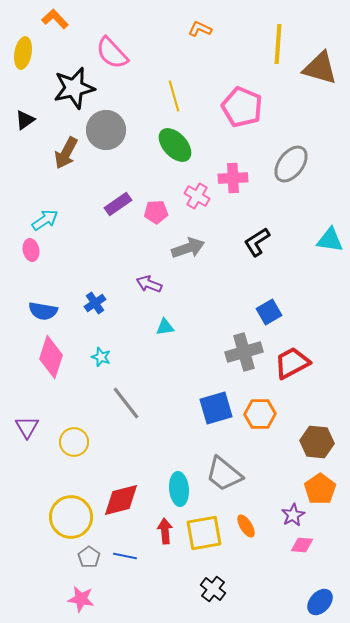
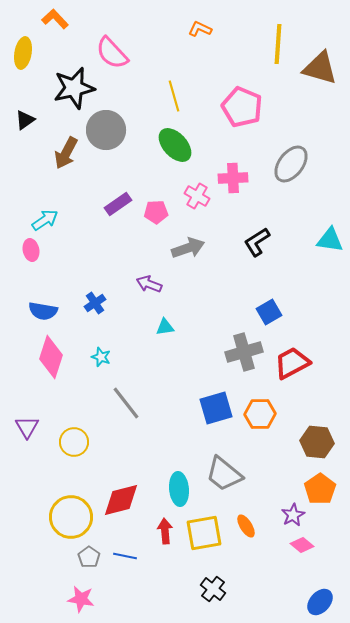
pink diamond at (302, 545): rotated 35 degrees clockwise
